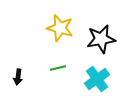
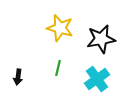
green line: rotated 63 degrees counterclockwise
